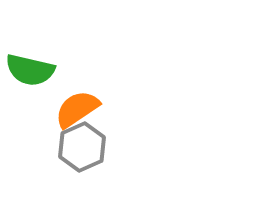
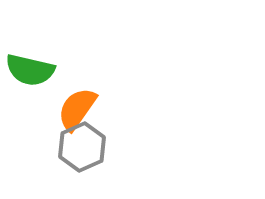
orange semicircle: rotated 21 degrees counterclockwise
